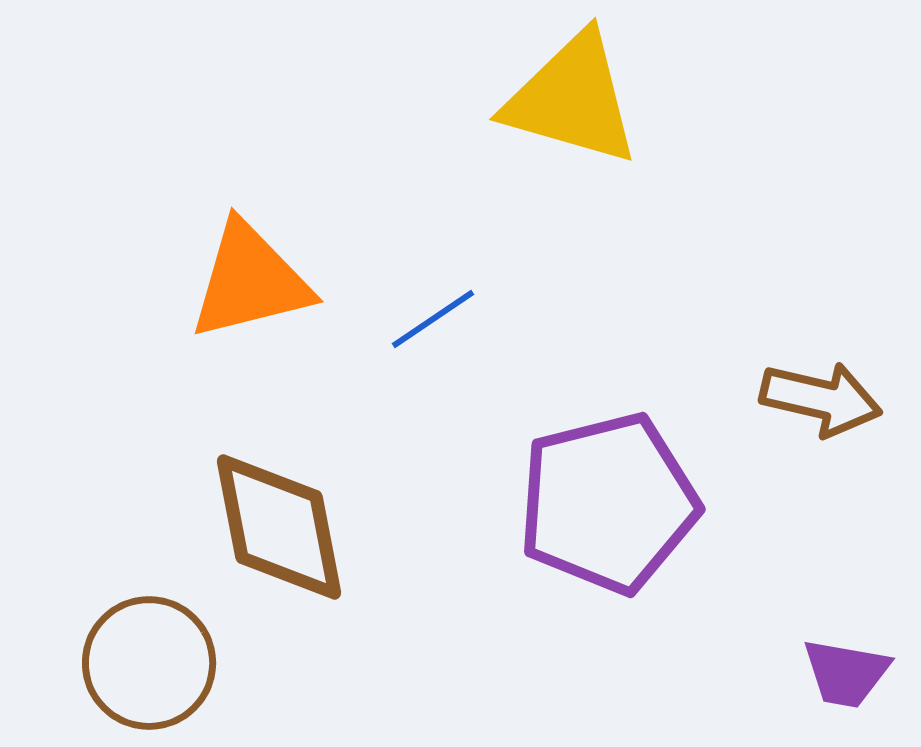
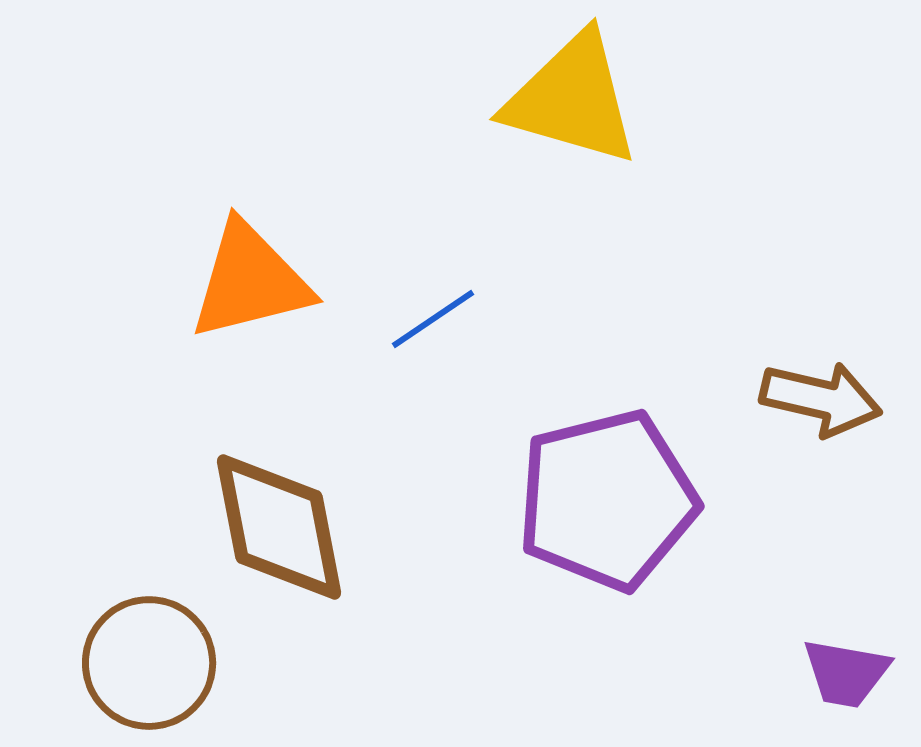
purple pentagon: moved 1 px left, 3 px up
